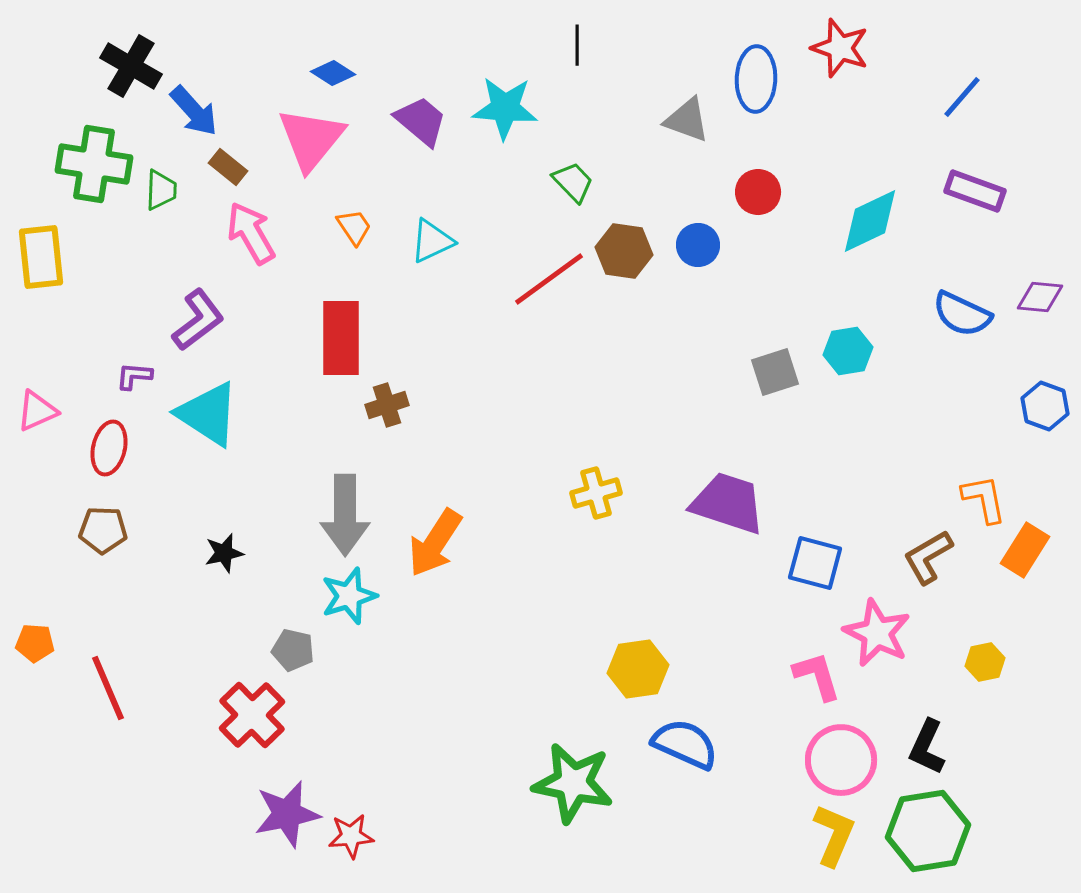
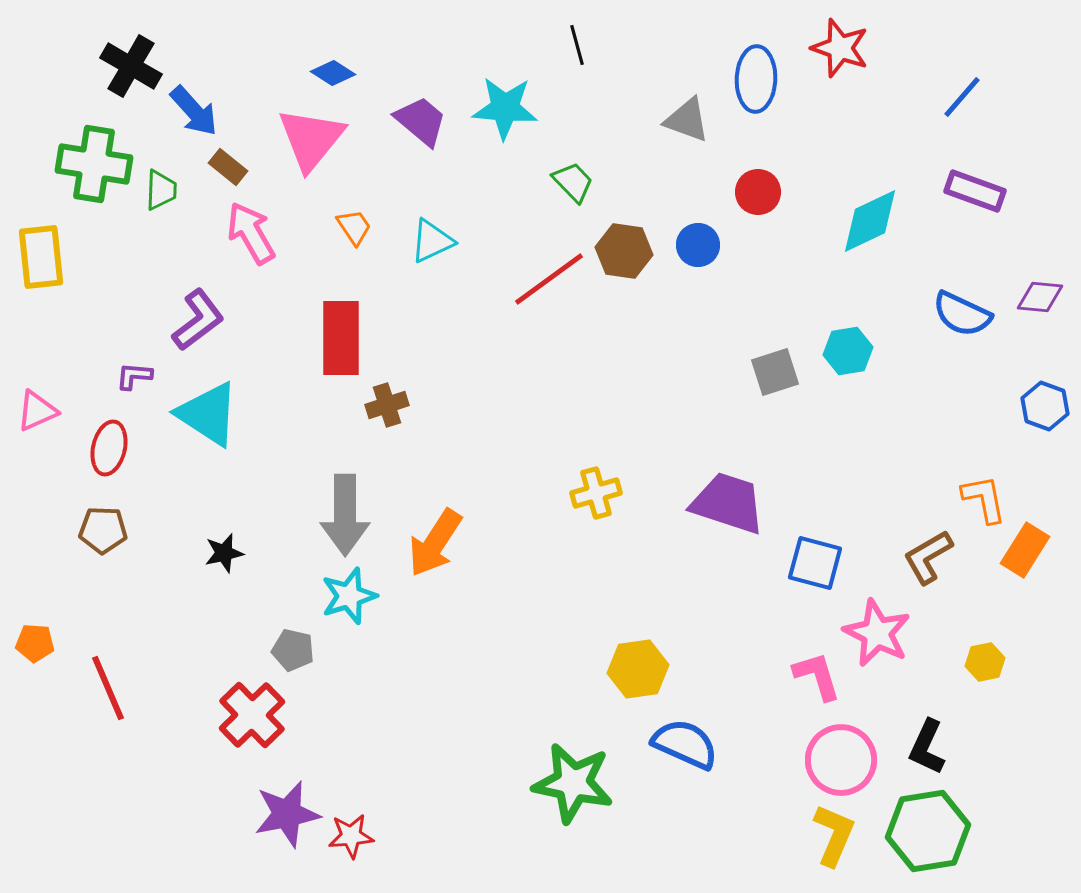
black line at (577, 45): rotated 15 degrees counterclockwise
